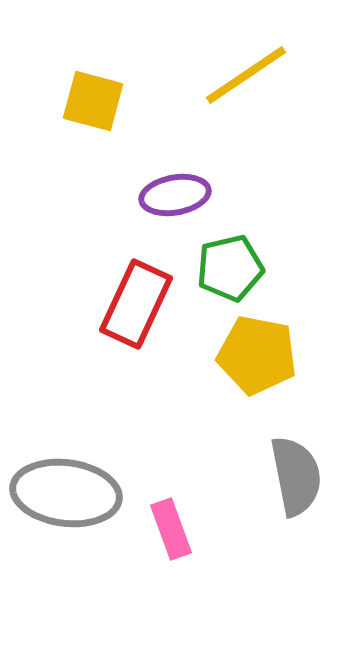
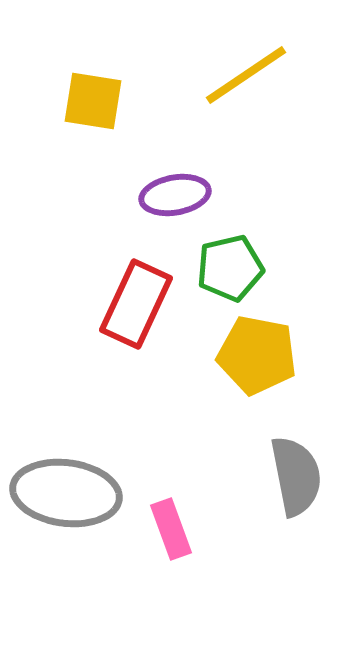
yellow square: rotated 6 degrees counterclockwise
